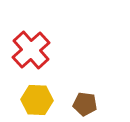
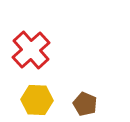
brown pentagon: rotated 15 degrees clockwise
